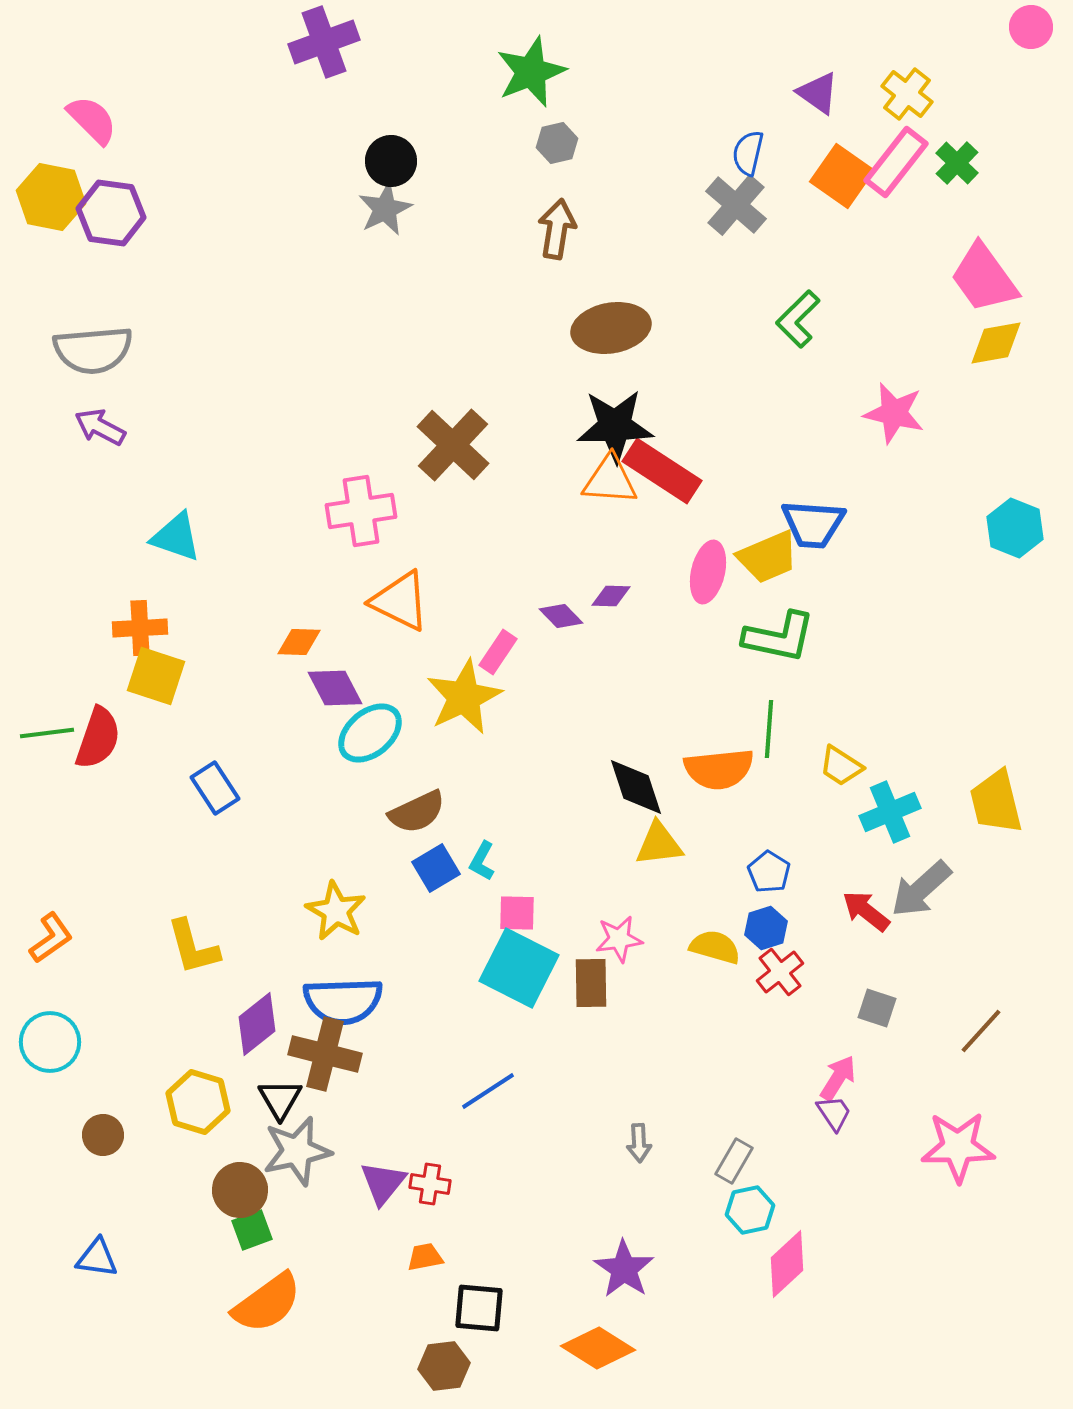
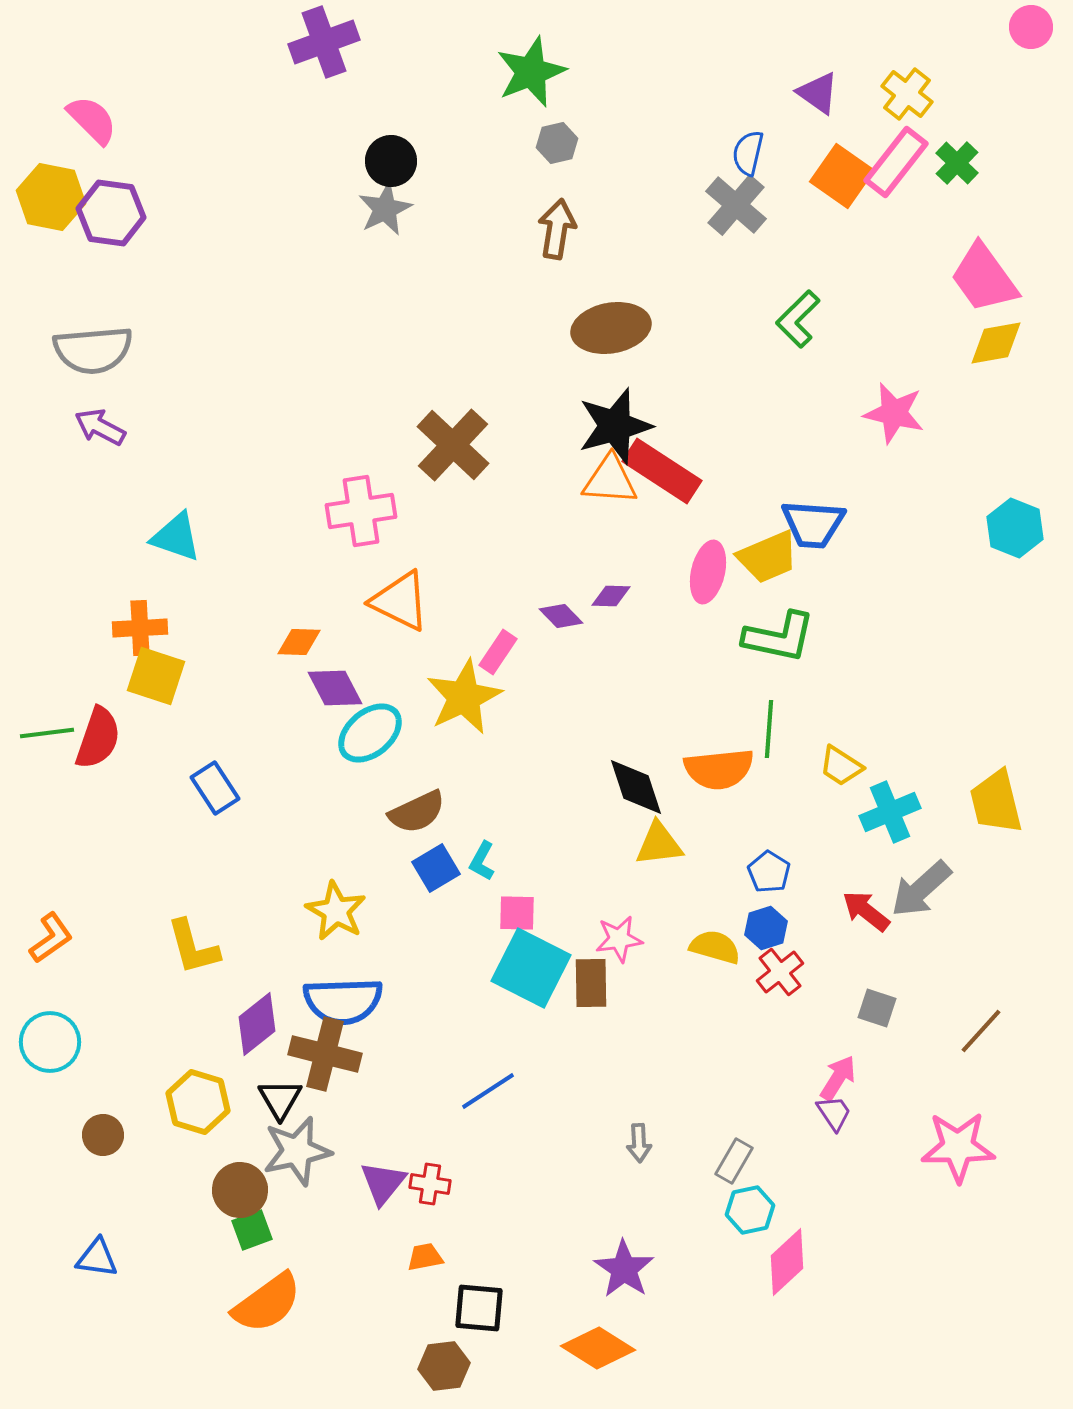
black star at (615, 426): rotated 14 degrees counterclockwise
cyan square at (519, 968): moved 12 px right
pink diamond at (787, 1264): moved 2 px up
